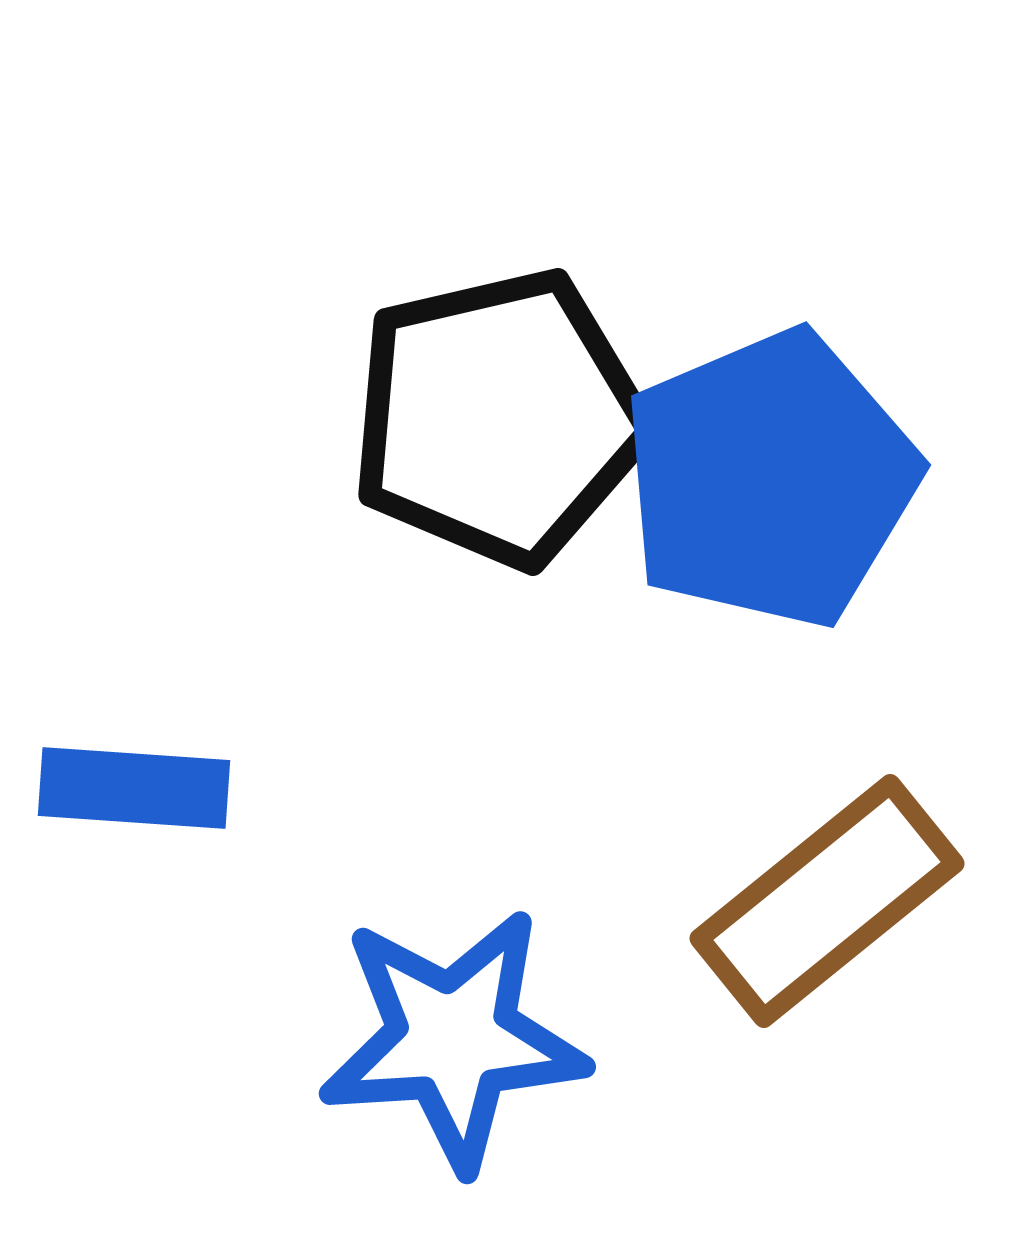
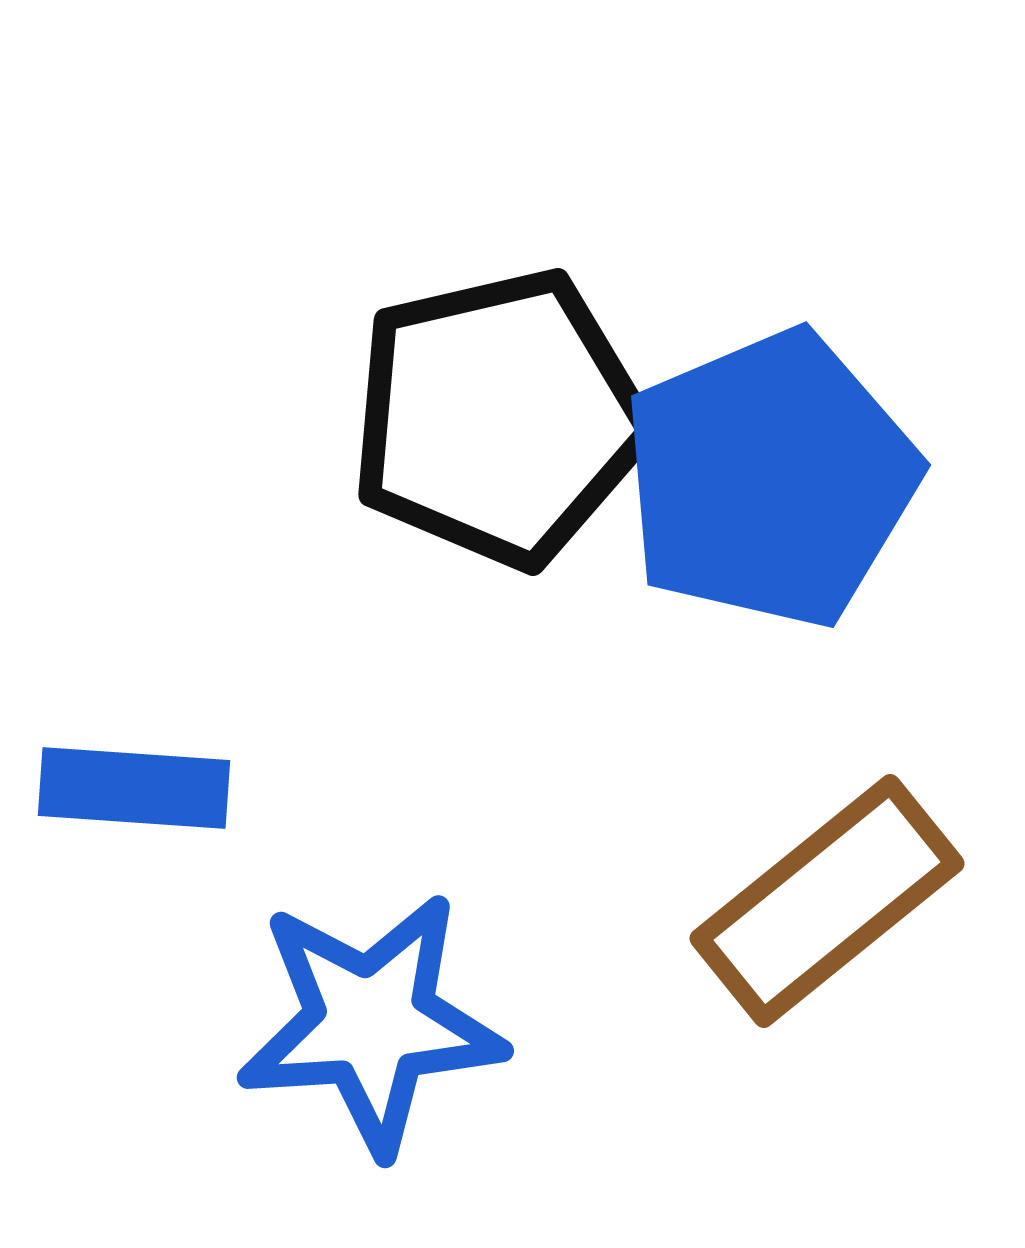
blue star: moved 82 px left, 16 px up
